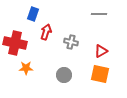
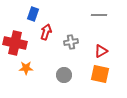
gray line: moved 1 px down
gray cross: rotated 24 degrees counterclockwise
